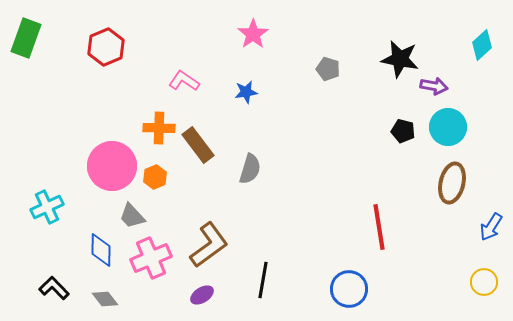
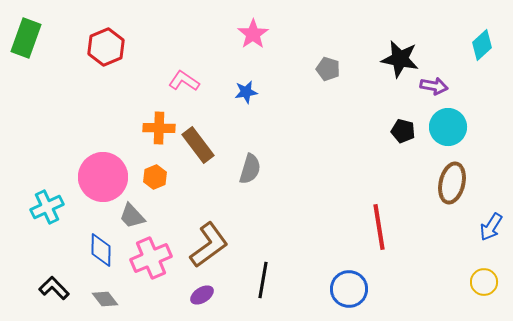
pink circle: moved 9 px left, 11 px down
